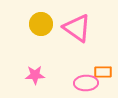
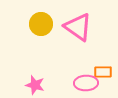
pink triangle: moved 1 px right, 1 px up
pink star: moved 10 px down; rotated 18 degrees clockwise
